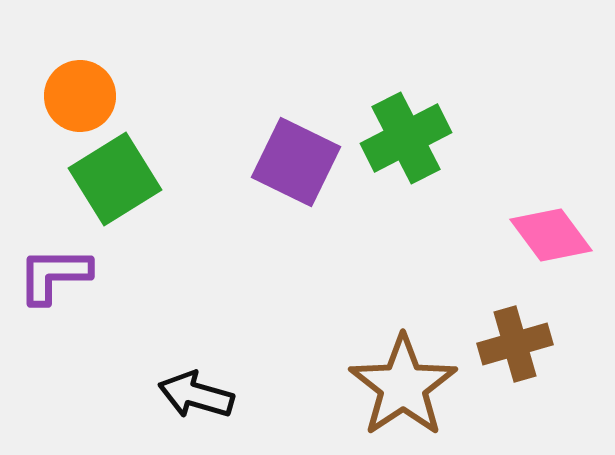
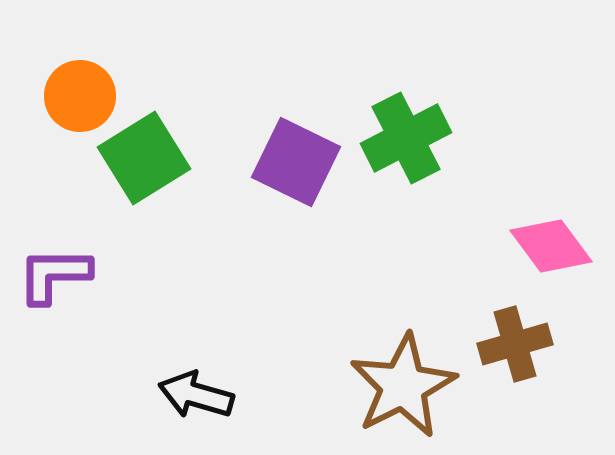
green square: moved 29 px right, 21 px up
pink diamond: moved 11 px down
brown star: rotated 7 degrees clockwise
